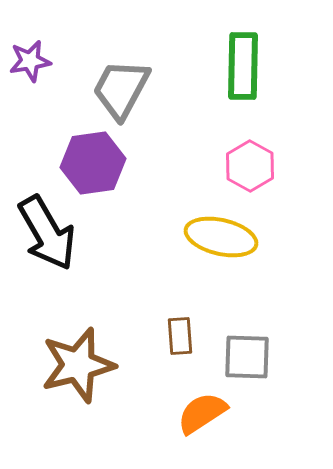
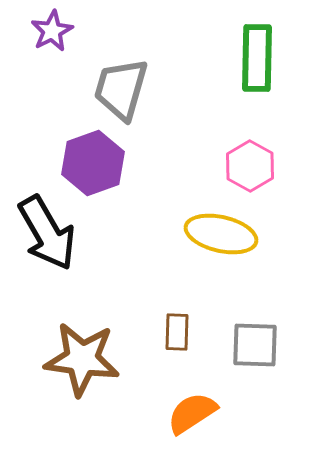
purple star: moved 22 px right, 30 px up; rotated 18 degrees counterclockwise
green rectangle: moved 14 px right, 8 px up
gray trapezoid: rotated 12 degrees counterclockwise
purple hexagon: rotated 12 degrees counterclockwise
yellow ellipse: moved 3 px up
brown rectangle: moved 3 px left, 4 px up; rotated 6 degrees clockwise
gray square: moved 8 px right, 12 px up
brown star: moved 4 px right, 6 px up; rotated 22 degrees clockwise
orange semicircle: moved 10 px left
